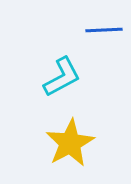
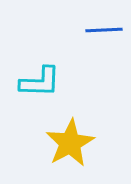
cyan L-shape: moved 22 px left, 5 px down; rotated 30 degrees clockwise
